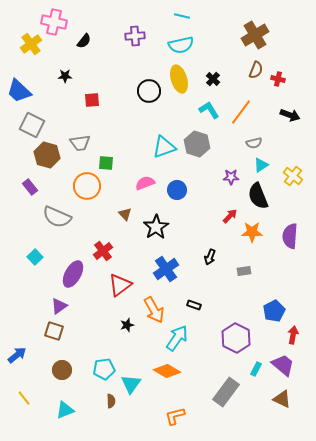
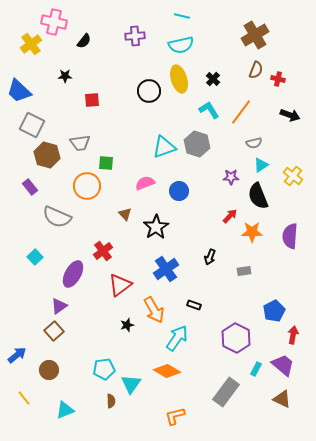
blue circle at (177, 190): moved 2 px right, 1 px down
brown square at (54, 331): rotated 30 degrees clockwise
brown circle at (62, 370): moved 13 px left
